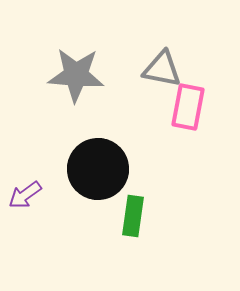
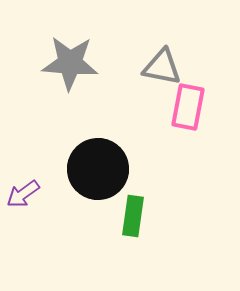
gray triangle: moved 2 px up
gray star: moved 6 px left, 12 px up
purple arrow: moved 2 px left, 1 px up
